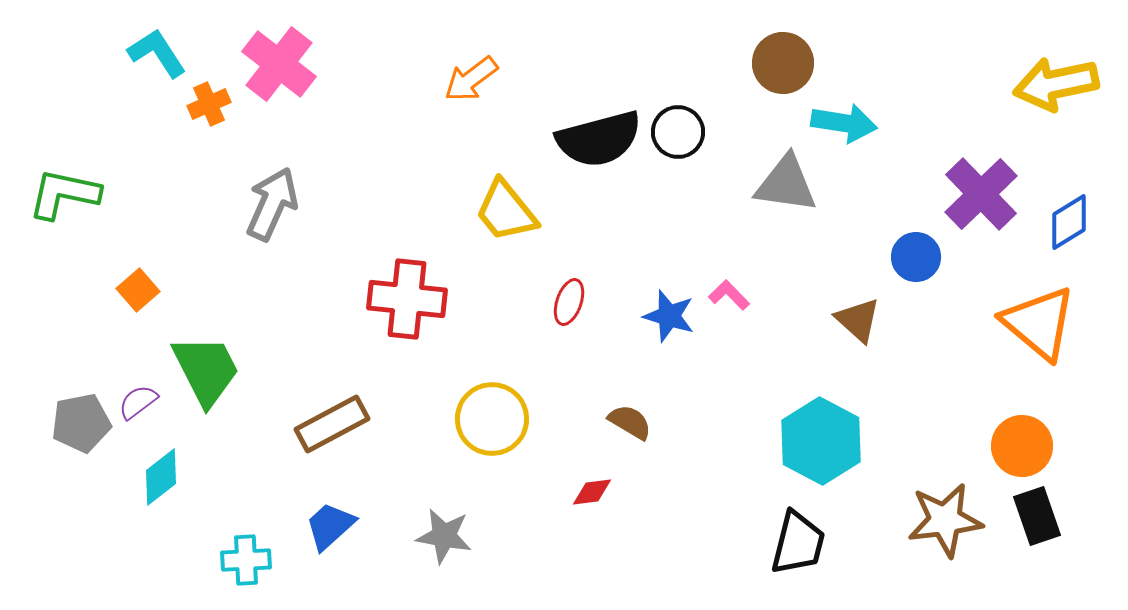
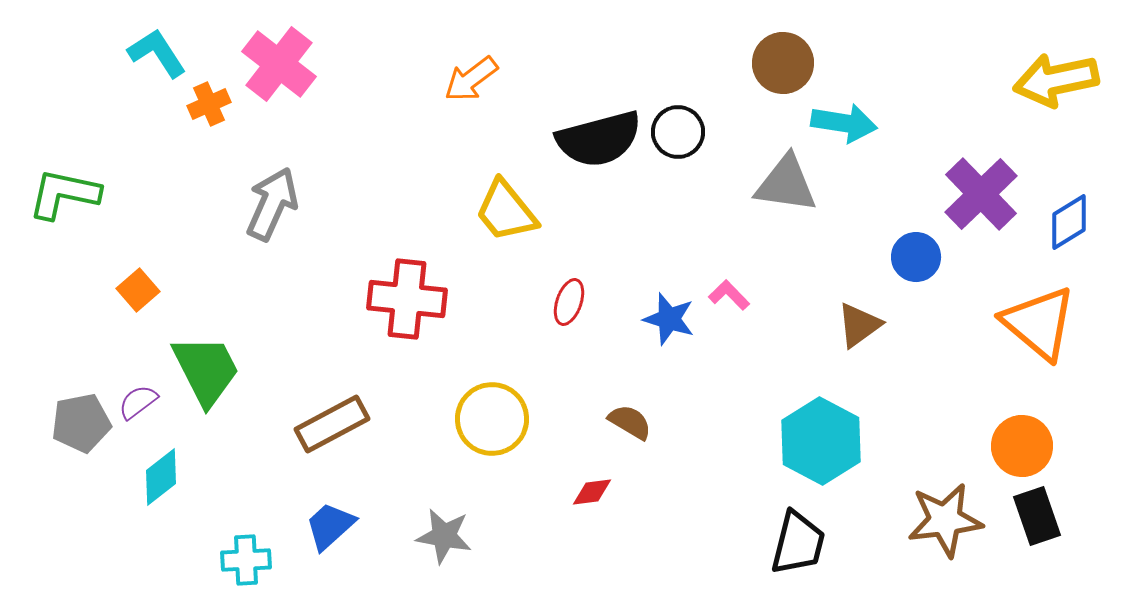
yellow arrow: moved 4 px up
blue star: moved 3 px down
brown triangle: moved 1 px right, 5 px down; rotated 42 degrees clockwise
